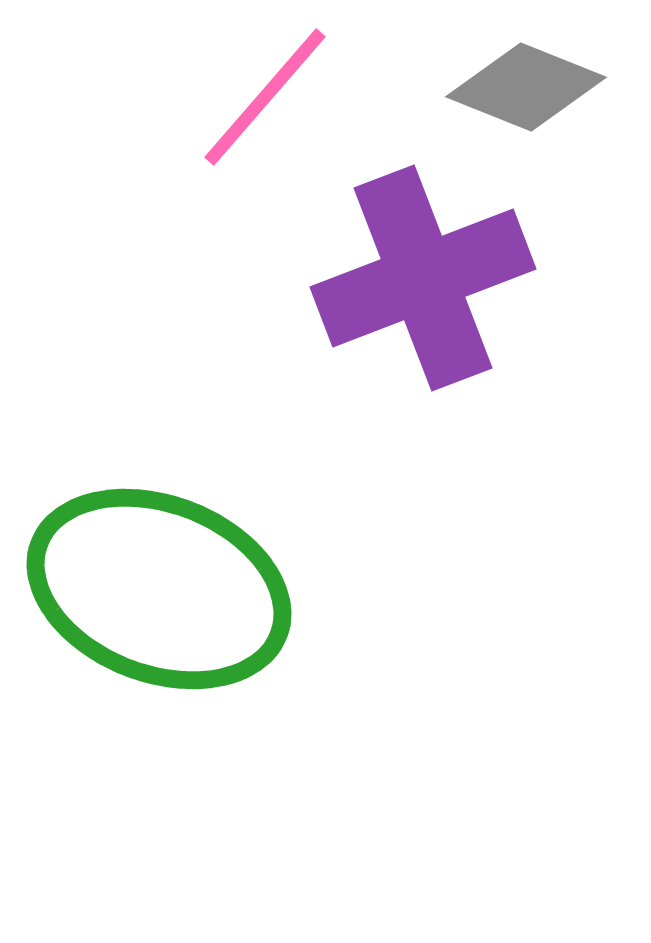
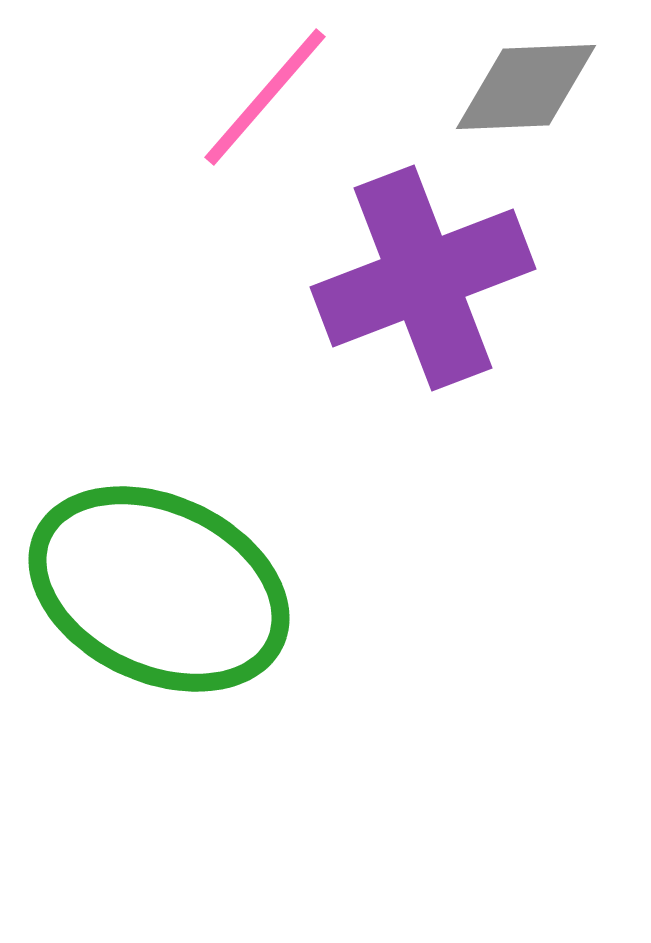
gray diamond: rotated 24 degrees counterclockwise
green ellipse: rotated 4 degrees clockwise
